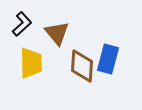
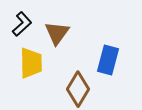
brown triangle: rotated 16 degrees clockwise
blue rectangle: moved 1 px down
brown diamond: moved 4 px left, 23 px down; rotated 28 degrees clockwise
